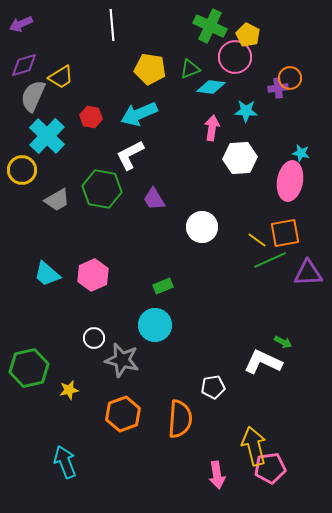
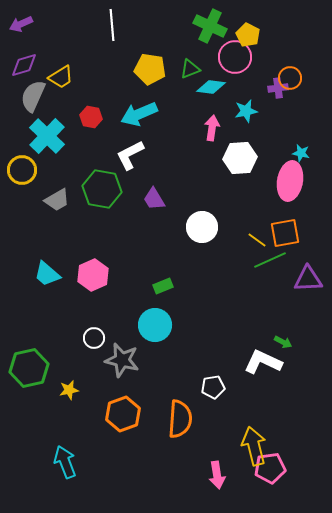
cyan star at (246, 111): rotated 15 degrees counterclockwise
purple triangle at (308, 273): moved 6 px down
